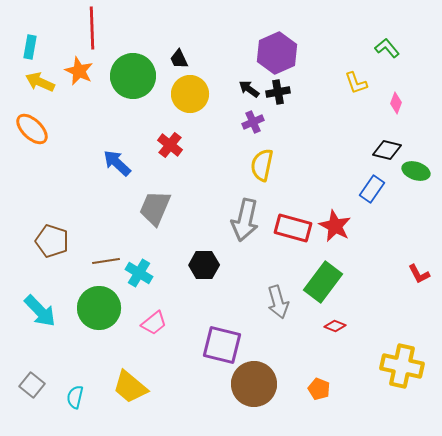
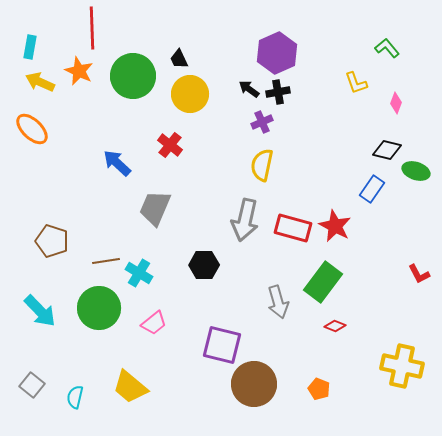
purple cross at (253, 122): moved 9 px right
